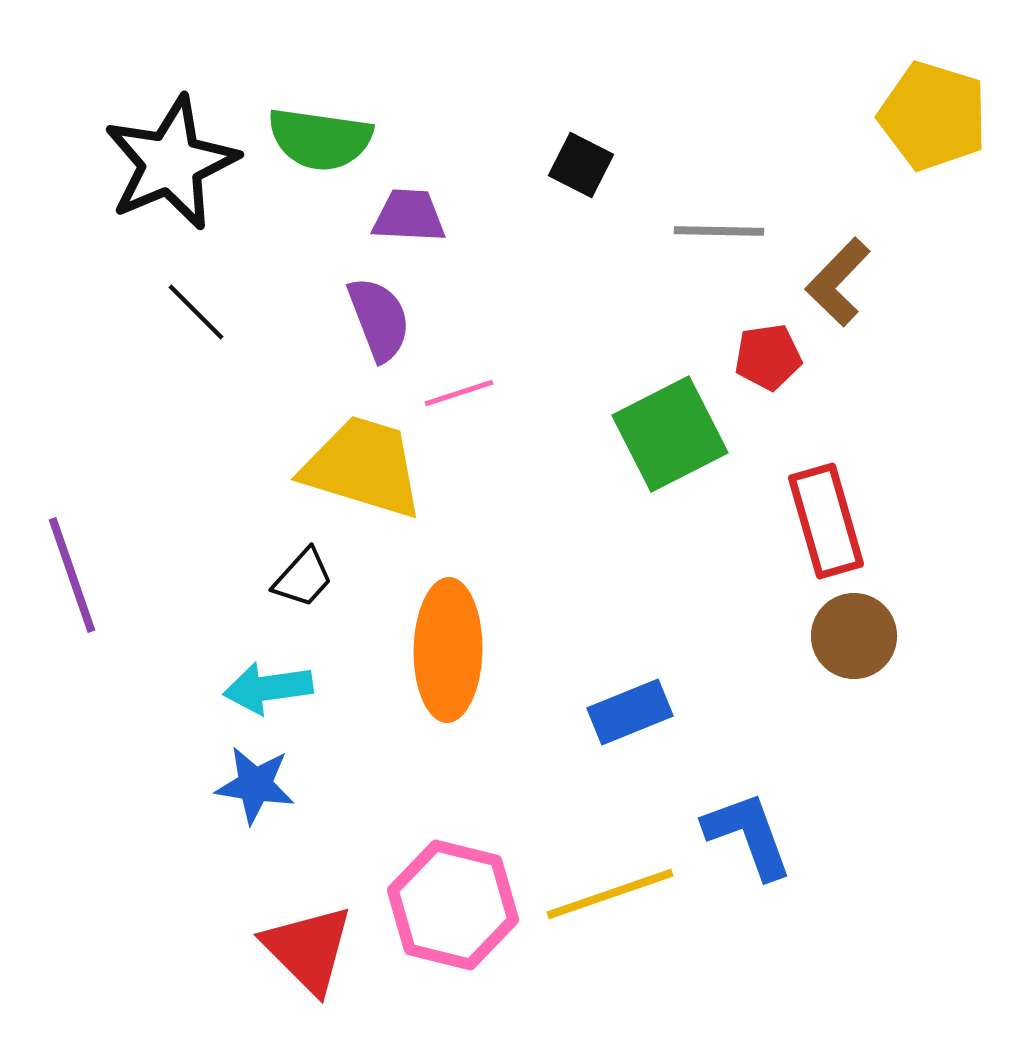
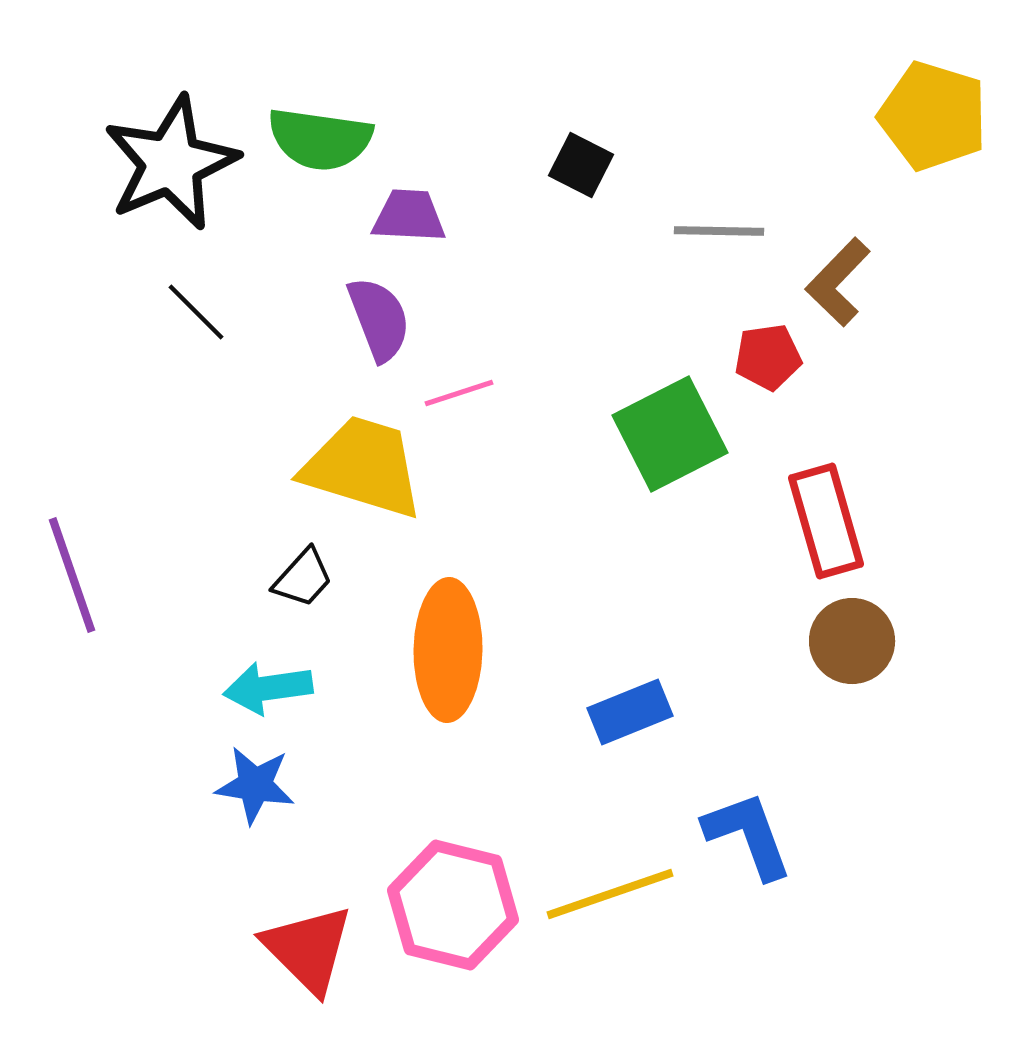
brown circle: moved 2 px left, 5 px down
